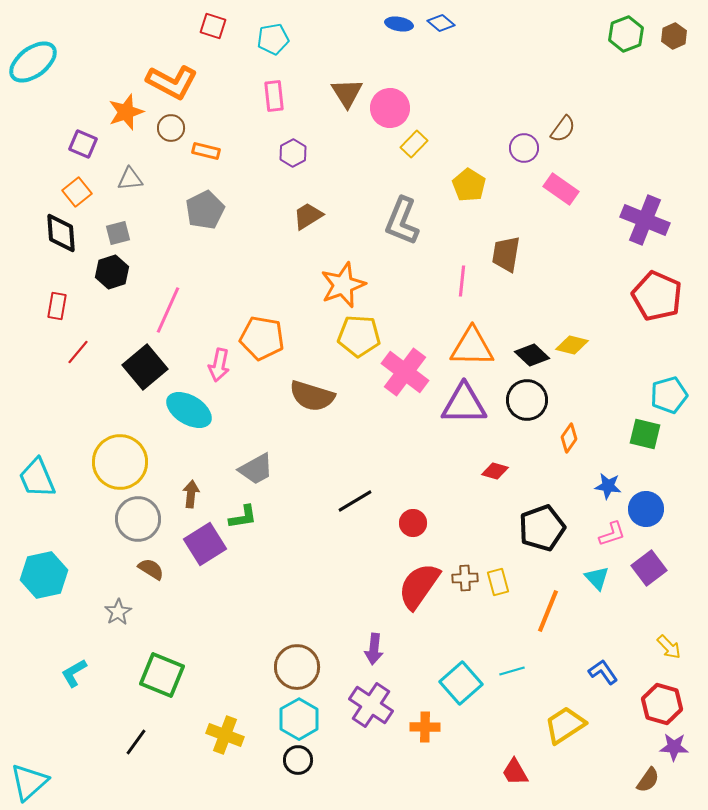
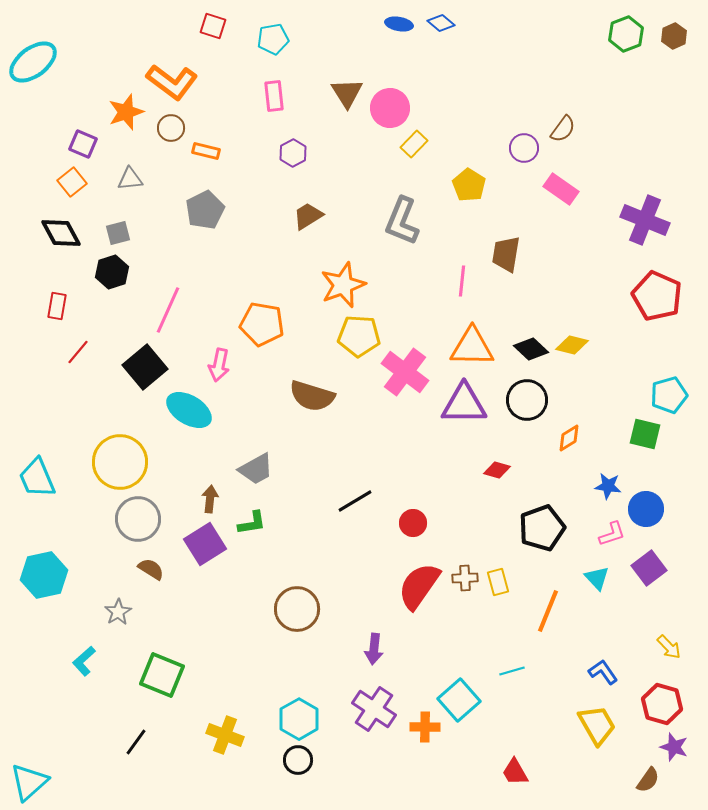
orange L-shape at (172, 82): rotated 9 degrees clockwise
orange square at (77, 192): moved 5 px left, 10 px up
black diamond at (61, 233): rotated 24 degrees counterclockwise
orange pentagon at (262, 338): moved 14 px up
black diamond at (532, 355): moved 1 px left, 6 px up
orange diamond at (569, 438): rotated 24 degrees clockwise
red diamond at (495, 471): moved 2 px right, 1 px up
brown arrow at (191, 494): moved 19 px right, 5 px down
green L-shape at (243, 517): moved 9 px right, 6 px down
brown circle at (297, 667): moved 58 px up
cyan L-shape at (74, 673): moved 10 px right, 12 px up; rotated 12 degrees counterclockwise
cyan square at (461, 683): moved 2 px left, 17 px down
purple cross at (371, 705): moved 3 px right, 4 px down
yellow trapezoid at (565, 725): moved 32 px right; rotated 93 degrees clockwise
purple star at (674, 747): rotated 16 degrees clockwise
